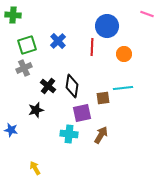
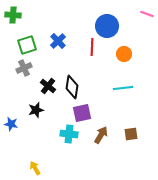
black diamond: moved 1 px down
brown square: moved 28 px right, 36 px down
blue star: moved 6 px up
